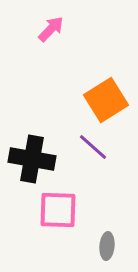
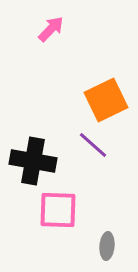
orange square: rotated 6 degrees clockwise
purple line: moved 2 px up
black cross: moved 1 px right, 2 px down
